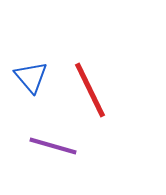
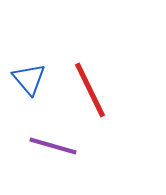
blue triangle: moved 2 px left, 2 px down
